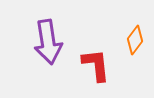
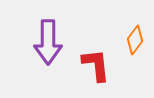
purple arrow: rotated 9 degrees clockwise
